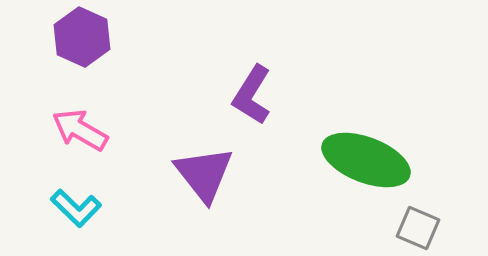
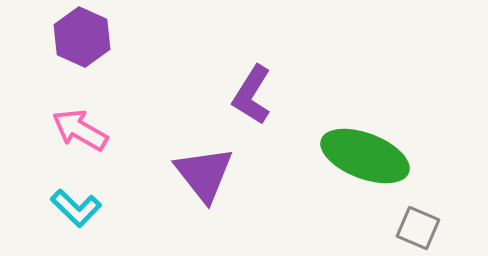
green ellipse: moved 1 px left, 4 px up
